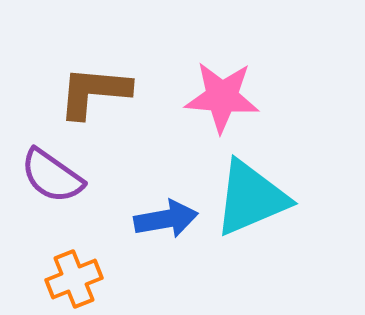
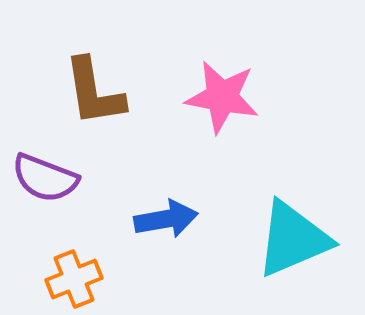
brown L-shape: rotated 104 degrees counterclockwise
pink star: rotated 6 degrees clockwise
purple semicircle: moved 7 px left, 2 px down; rotated 14 degrees counterclockwise
cyan triangle: moved 42 px right, 41 px down
